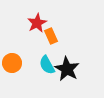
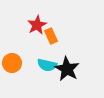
red star: moved 2 px down
cyan semicircle: rotated 48 degrees counterclockwise
